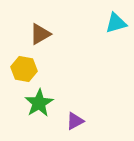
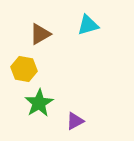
cyan triangle: moved 28 px left, 2 px down
